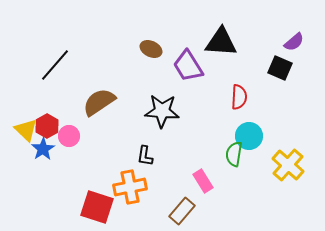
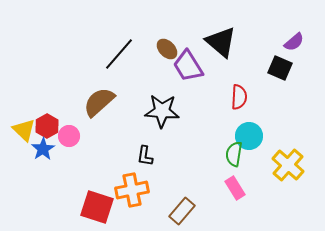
black triangle: rotated 36 degrees clockwise
brown ellipse: moved 16 px right; rotated 20 degrees clockwise
black line: moved 64 px right, 11 px up
brown semicircle: rotated 8 degrees counterclockwise
yellow triangle: moved 2 px left
pink rectangle: moved 32 px right, 7 px down
orange cross: moved 2 px right, 3 px down
